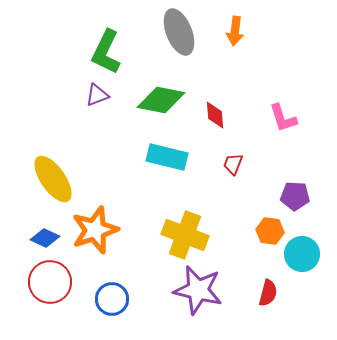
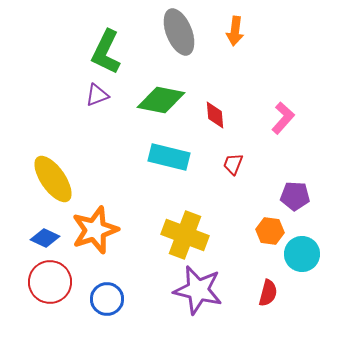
pink L-shape: rotated 120 degrees counterclockwise
cyan rectangle: moved 2 px right
blue circle: moved 5 px left
